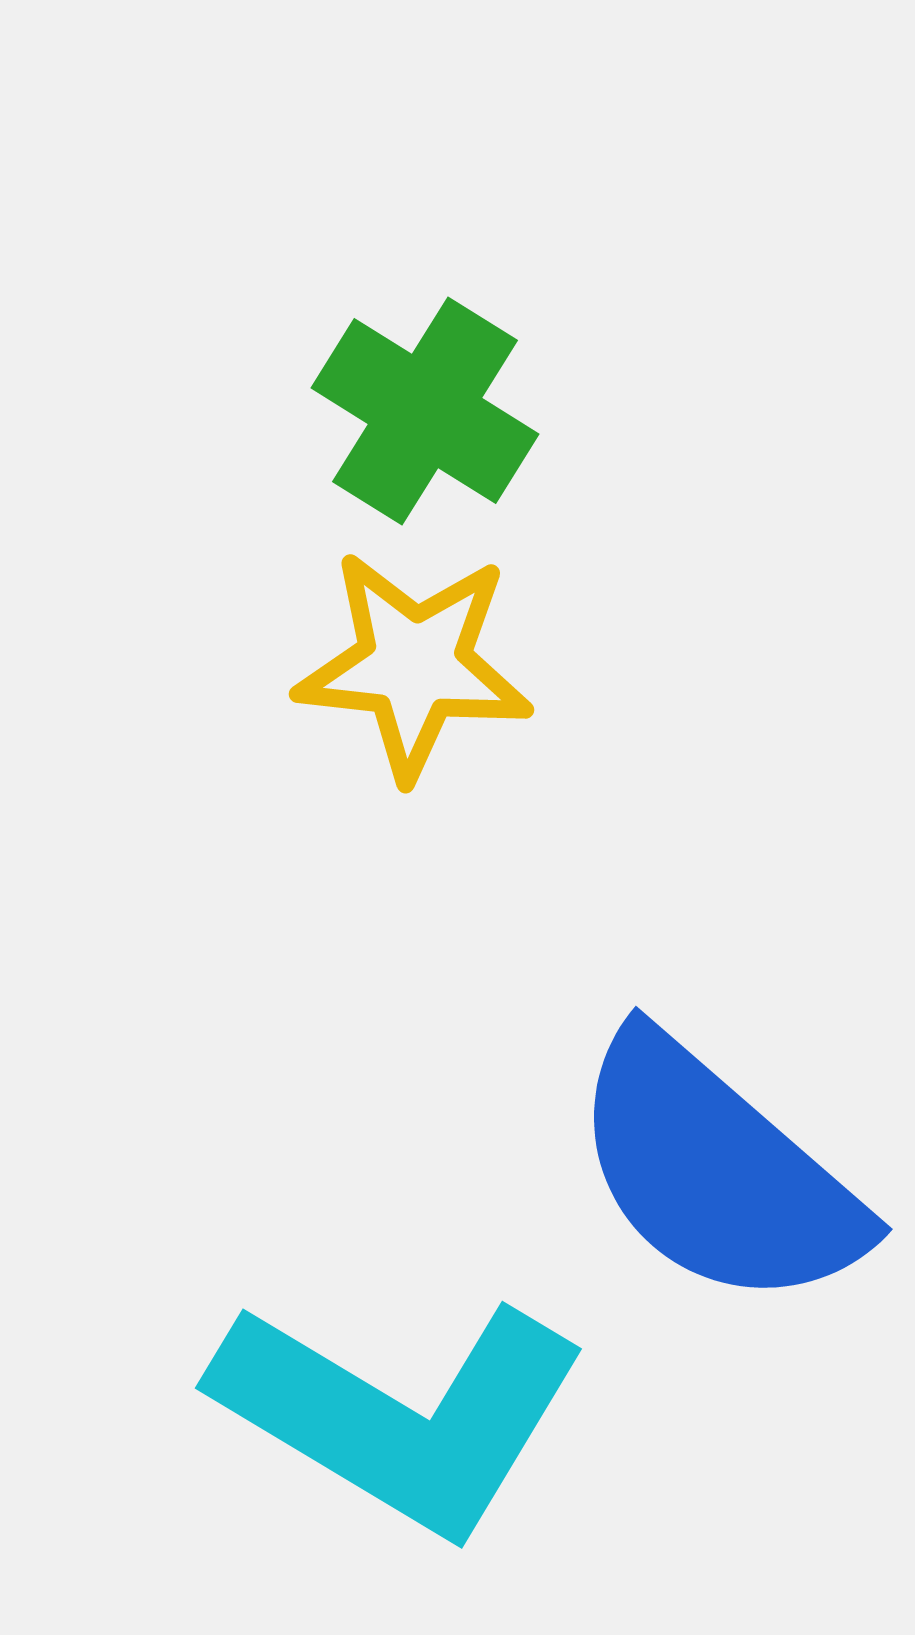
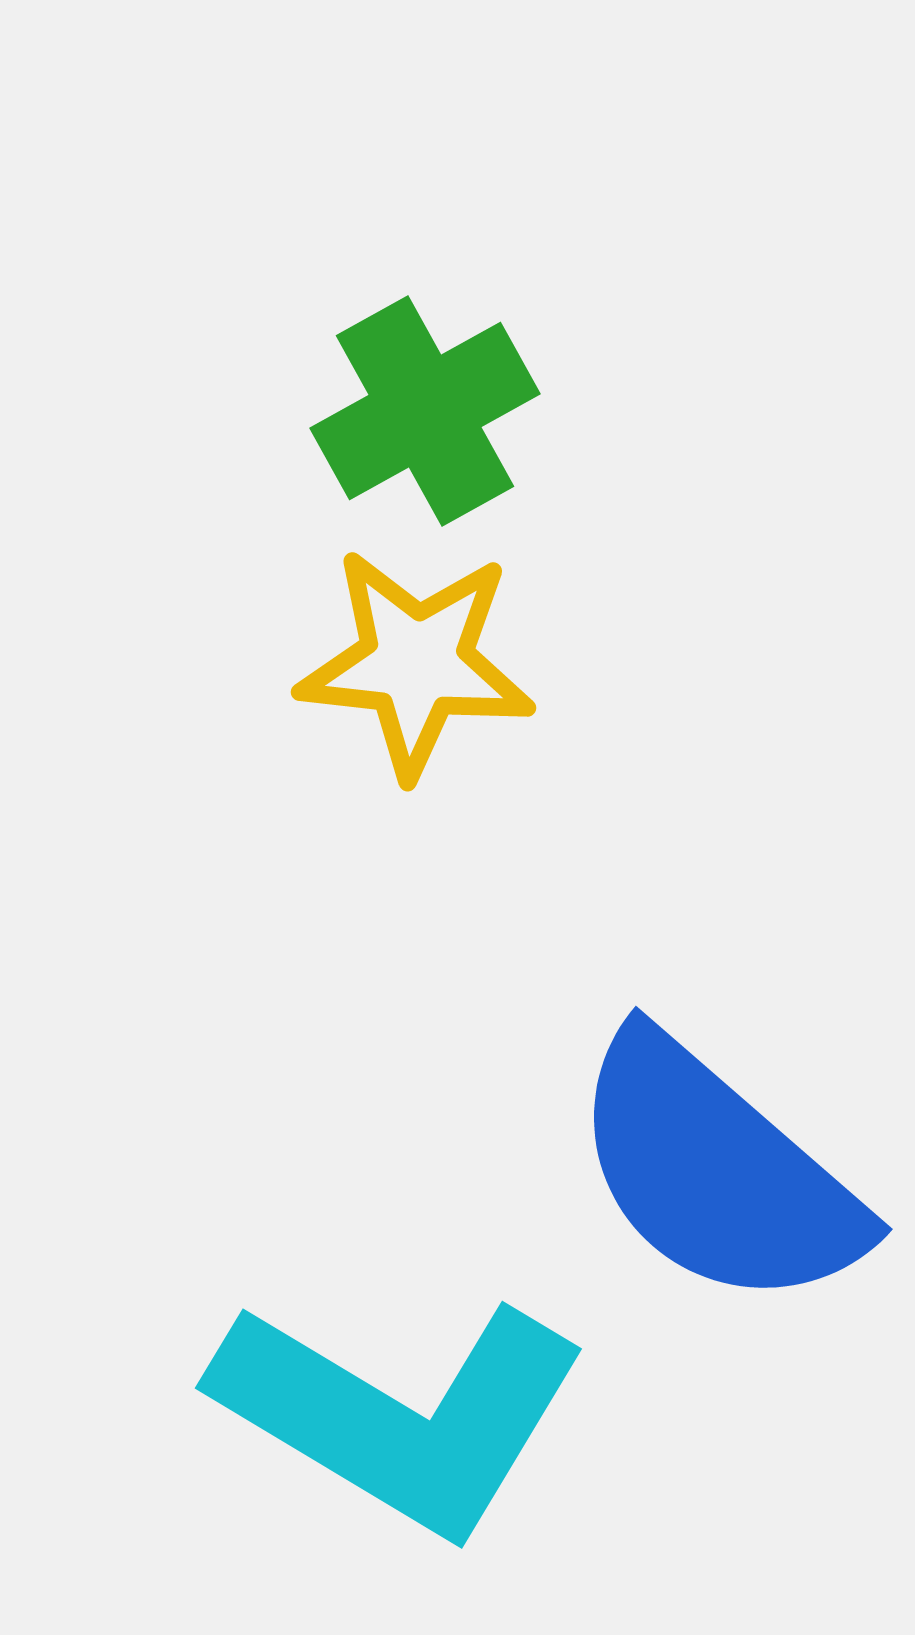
green cross: rotated 29 degrees clockwise
yellow star: moved 2 px right, 2 px up
